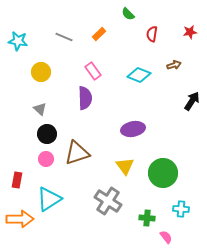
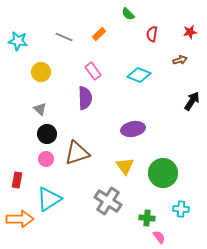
brown arrow: moved 6 px right, 5 px up
pink semicircle: moved 7 px left
